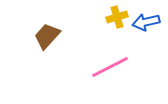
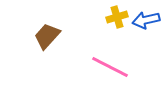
blue arrow: moved 2 px up
pink line: rotated 54 degrees clockwise
